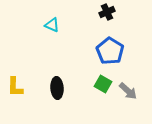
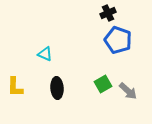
black cross: moved 1 px right, 1 px down
cyan triangle: moved 7 px left, 29 px down
blue pentagon: moved 8 px right, 11 px up; rotated 12 degrees counterclockwise
green square: rotated 30 degrees clockwise
